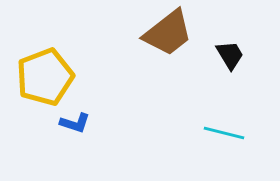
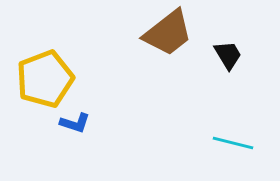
black trapezoid: moved 2 px left
yellow pentagon: moved 2 px down
cyan line: moved 9 px right, 10 px down
